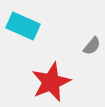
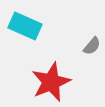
cyan rectangle: moved 2 px right
